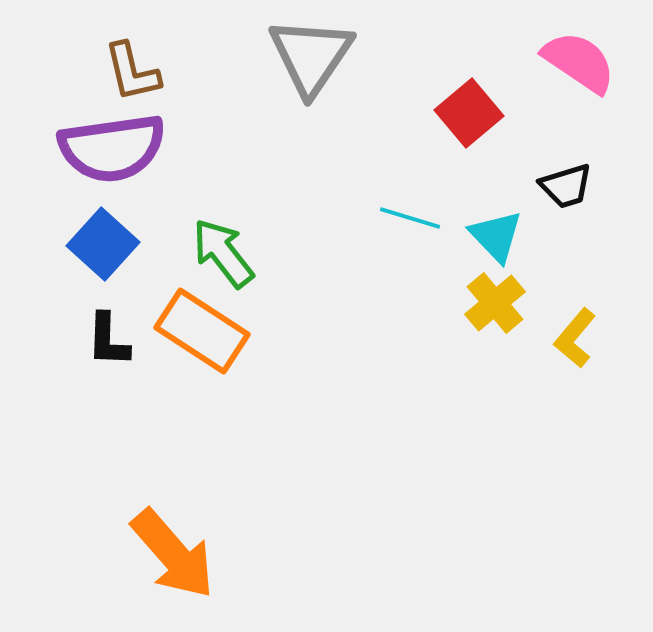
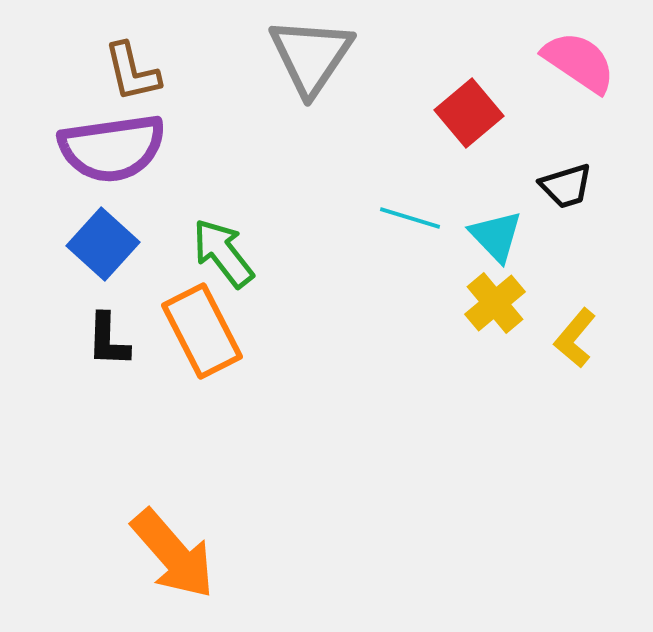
orange rectangle: rotated 30 degrees clockwise
